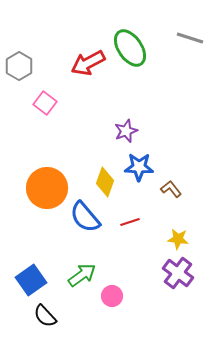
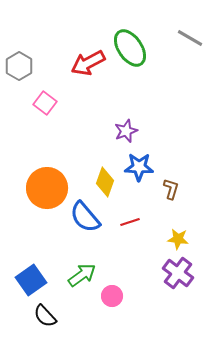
gray line: rotated 12 degrees clockwise
brown L-shape: rotated 55 degrees clockwise
